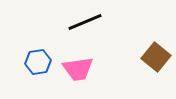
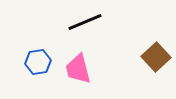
brown square: rotated 8 degrees clockwise
pink trapezoid: rotated 84 degrees clockwise
